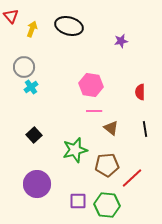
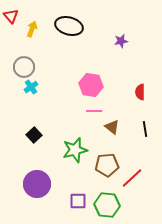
brown triangle: moved 1 px right, 1 px up
